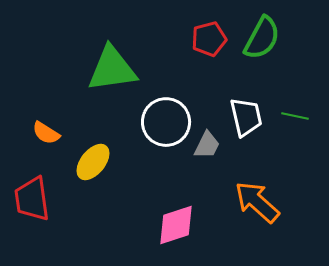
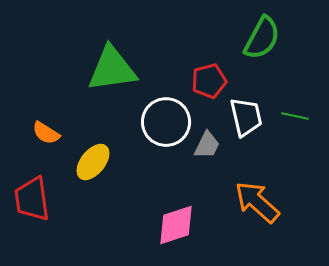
red pentagon: moved 42 px down
